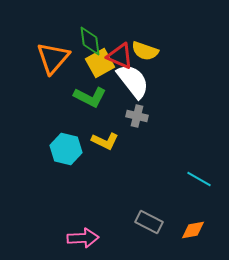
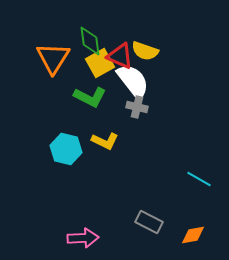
orange triangle: rotated 9 degrees counterclockwise
gray cross: moved 9 px up
orange diamond: moved 5 px down
